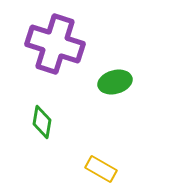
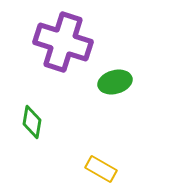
purple cross: moved 8 px right, 2 px up
green diamond: moved 10 px left
